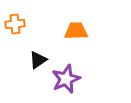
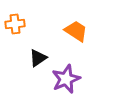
orange trapezoid: rotated 35 degrees clockwise
black triangle: moved 2 px up
